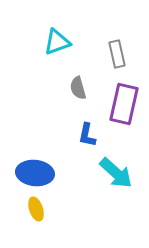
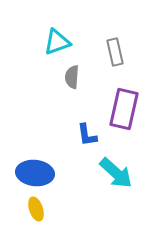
gray rectangle: moved 2 px left, 2 px up
gray semicircle: moved 6 px left, 11 px up; rotated 20 degrees clockwise
purple rectangle: moved 5 px down
blue L-shape: rotated 20 degrees counterclockwise
